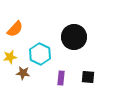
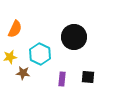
orange semicircle: rotated 18 degrees counterclockwise
purple rectangle: moved 1 px right, 1 px down
